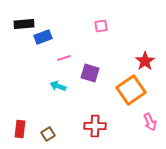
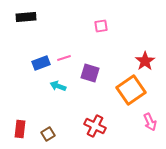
black rectangle: moved 2 px right, 7 px up
blue rectangle: moved 2 px left, 26 px down
red cross: rotated 25 degrees clockwise
